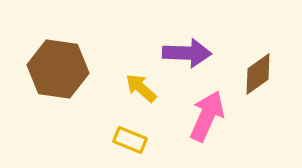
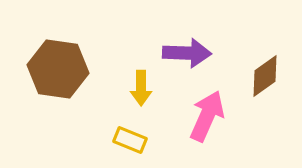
brown diamond: moved 7 px right, 2 px down
yellow arrow: rotated 132 degrees counterclockwise
